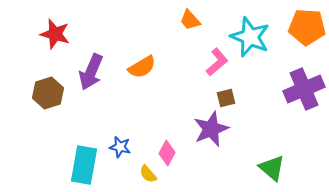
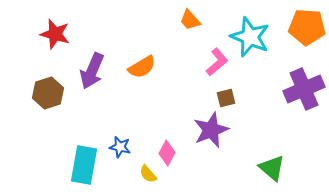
purple arrow: moved 1 px right, 1 px up
purple star: moved 1 px down
